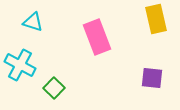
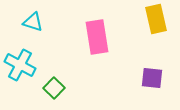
pink rectangle: rotated 12 degrees clockwise
